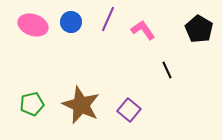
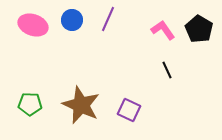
blue circle: moved 1 px right, 2 px up
pink L-shape: moved 20 px right
green pentagon: moved 2 px left; rotated 15 degrees clockwise
purple square: rotated 15 degrees counterclockwise
